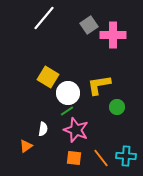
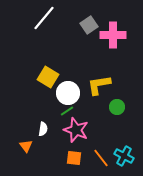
orange triangle: rotated 32 degrees counterclockwise
cyan cross: moved 2 px left; rotated 24 degrees clockwise
